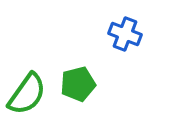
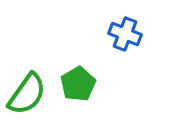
green pentagon: rotated 16 degrees counterclockwise
